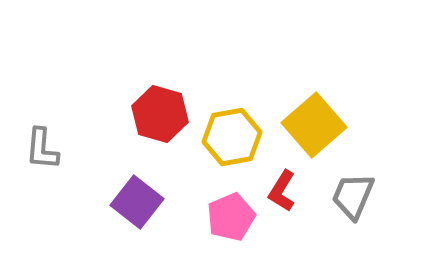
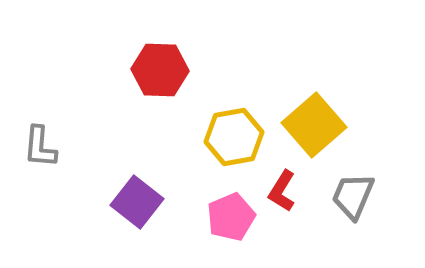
red hexagon: moved 44 px up; rotated 14 degrees counterclockwise
yellow hexagon: moved 2 px right
gray L-shape: moved 2 px left, 2 px up
